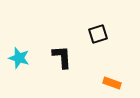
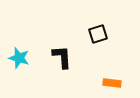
orange rectangle: rotated 12 degrees counterclockwise
